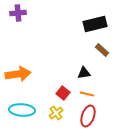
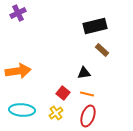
purple cross: rotated 21 degrees counterclockwise
black rectangle: moved 2 px down
orange arrow: moved 3 px up
